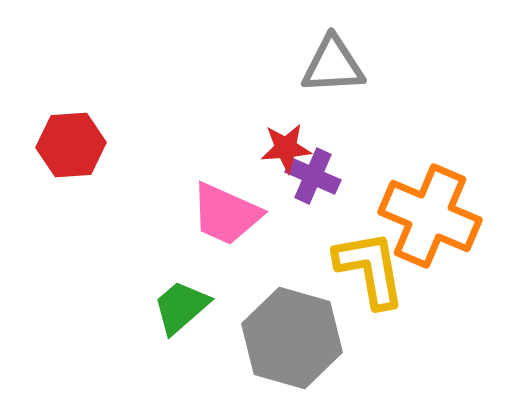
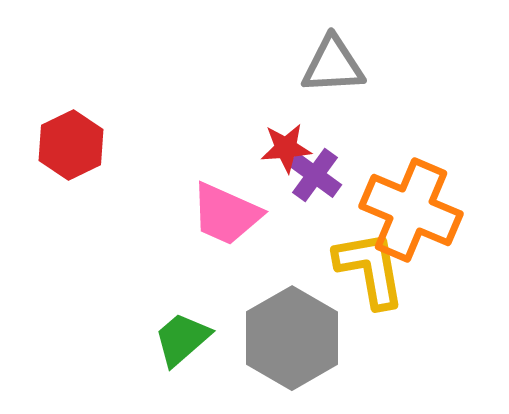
red hexagon: rotated 22 degrees counterclockwise
purple cross: moved 2 px right, 1 px up; rotated 12 degrees clockwise
orange cross: moved 19 px left, 6 px up
green trapezoid: moved 1 px right, 32 px down
gray hexagon: rotated 14 degrees clockwise
